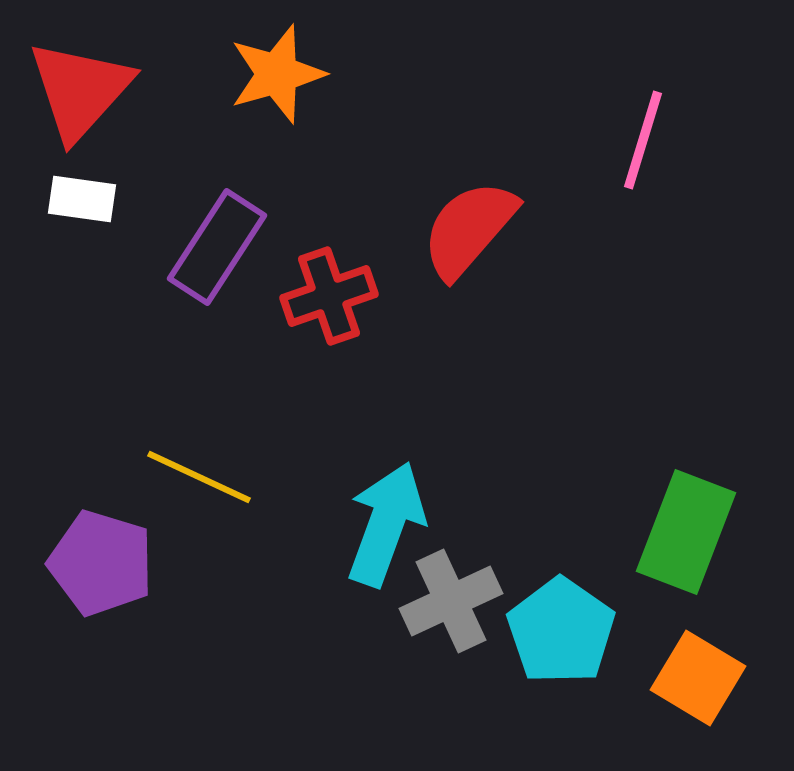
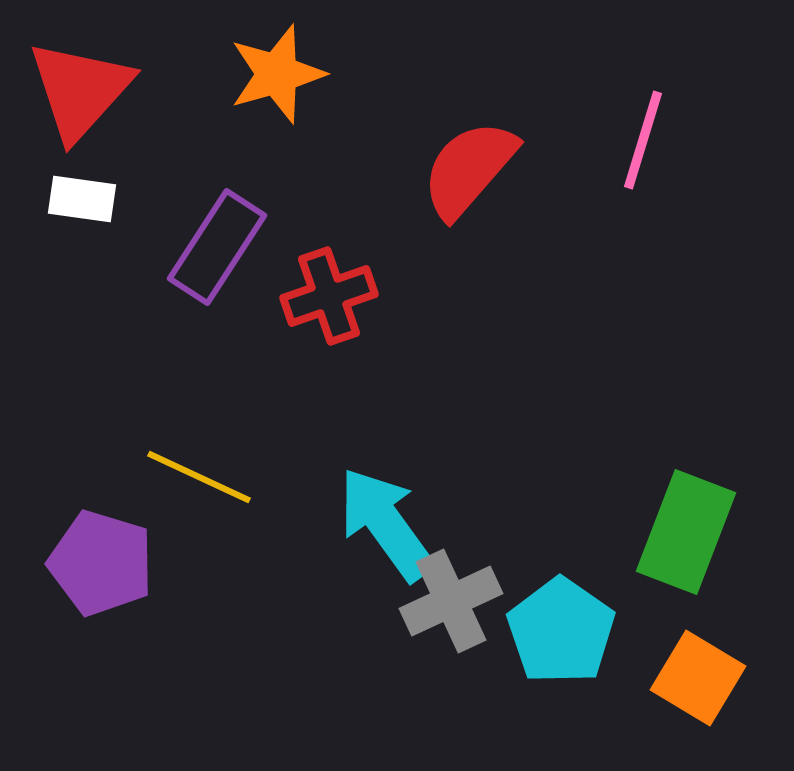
red semicircle: moved 60 px up
cyan arrow: rotated 56 degrees counterclockwise
